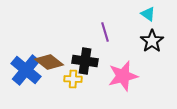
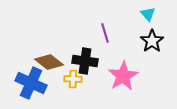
cyan triangle: rotated 14 degrees clockwise
purple line: moved 1 px down
blue cross: moved 5 px right, 13 px down; rotated 16 degrees counterclockwise
pink star: rotated 16 degrees counterclockwise
